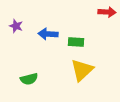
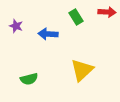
green rectangle: moved 25 px up; rotated 56 degrees clockwise
